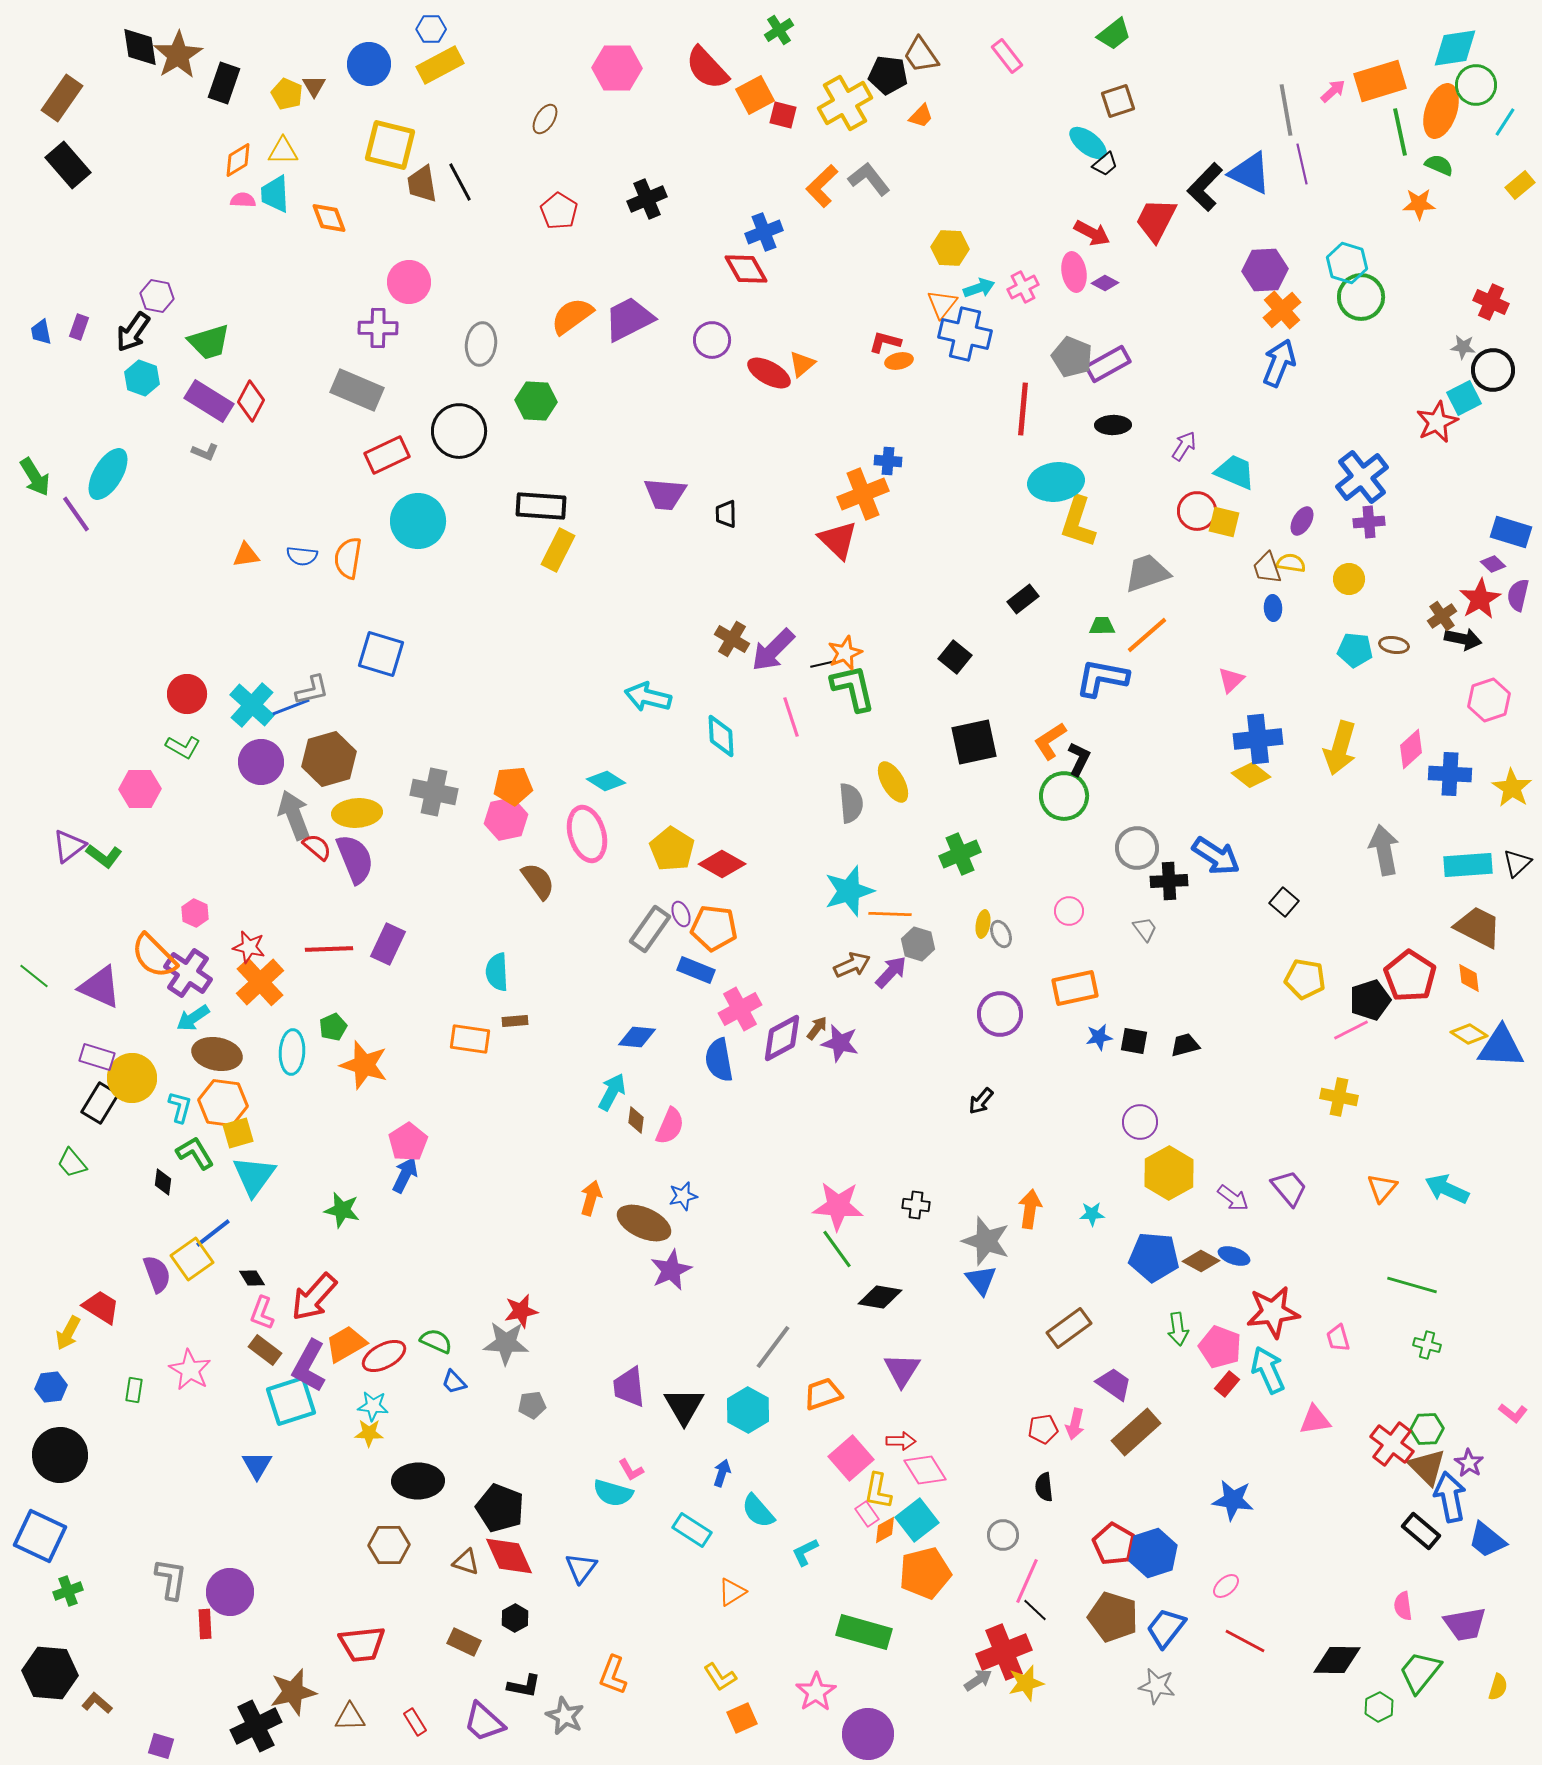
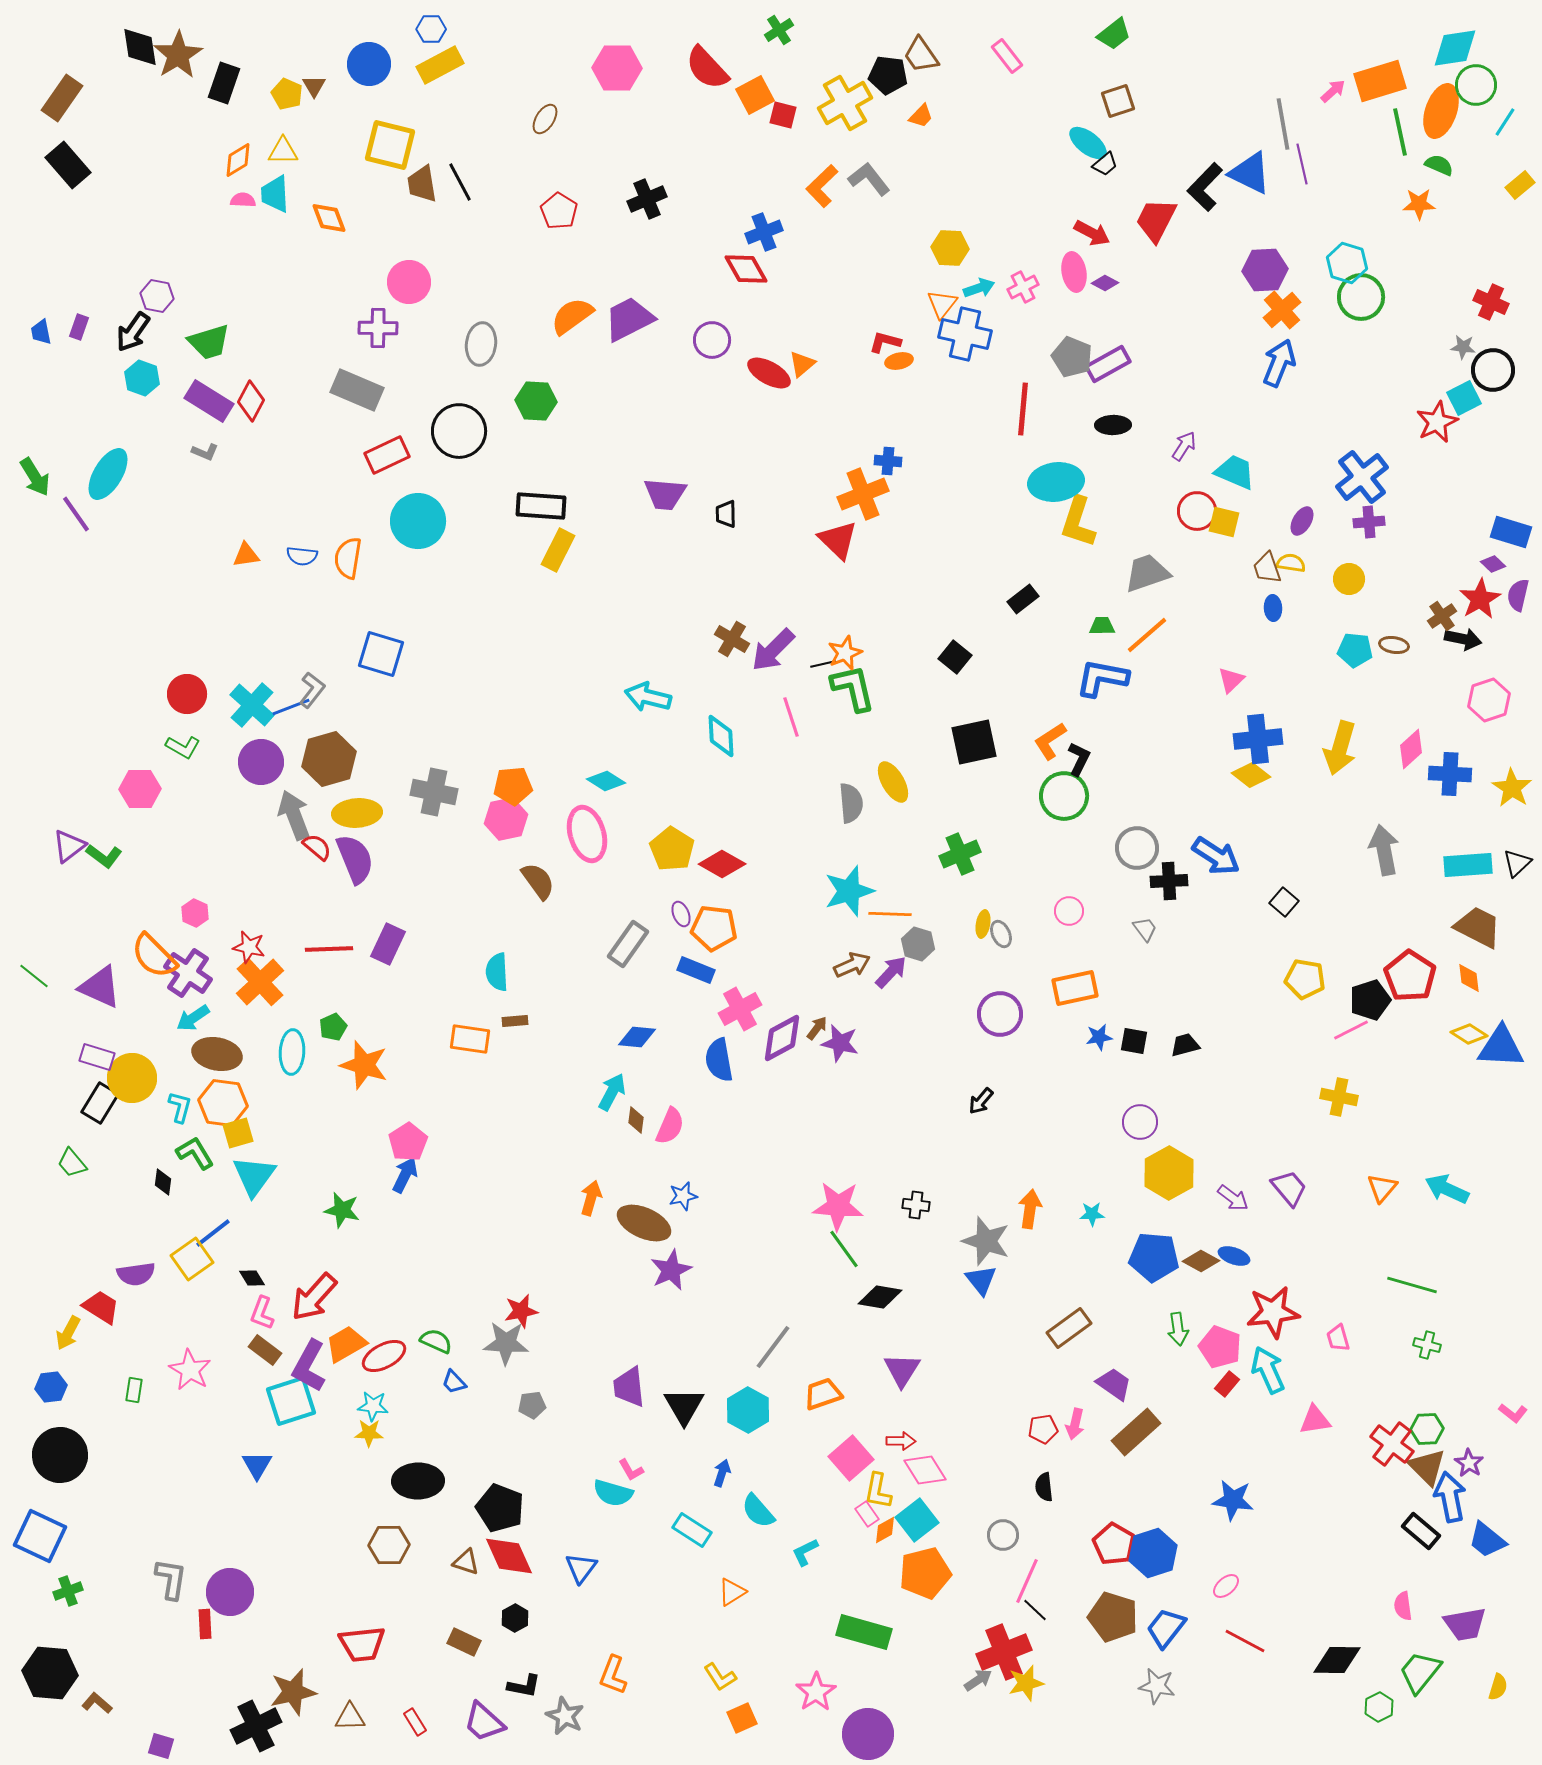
gray line at (1286, 110): moved 3 px left, 14 px down
gray L-shape at (312, 690): rotated 39 degrees counterclockwise
gray rectangle at (650, 929): moved 22 px left, 15 px down
green line at (837, 1249): moved 7 px right
purple semicircle at (157, 1274): moved 21 px left; rotated 102 degrees clockwise
